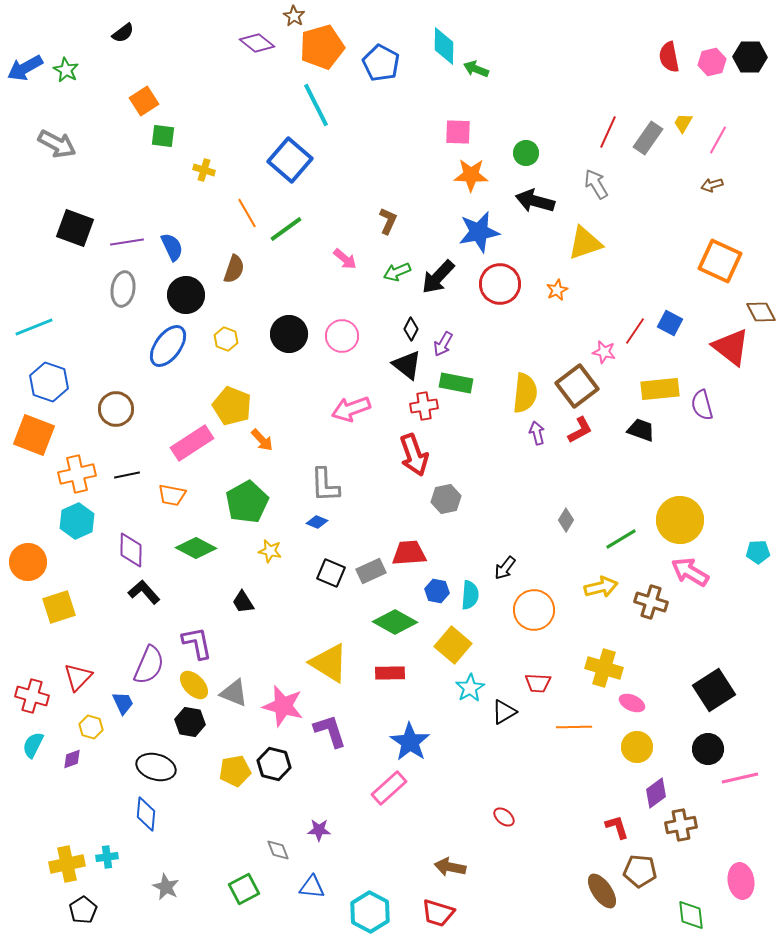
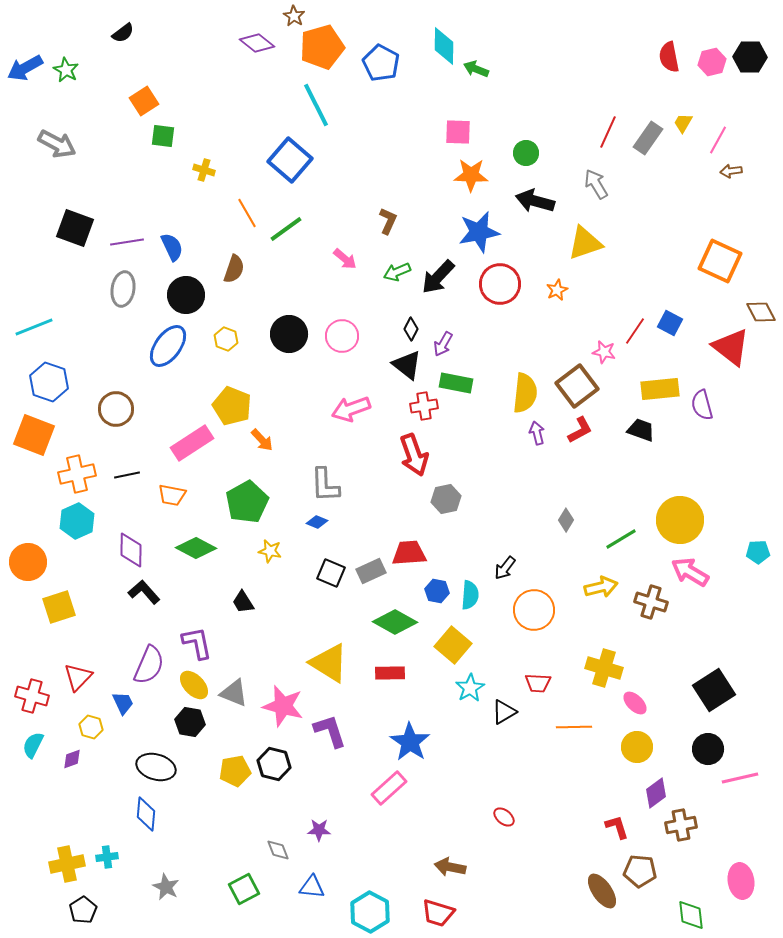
brown arrow at (712, 185): moved 19 px right, 14 px up; rotated 10 degrees clockwise
pink ellipse at (632, 703): moved 3 px right; rotated 20 degrees clockwise
